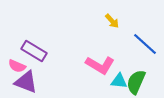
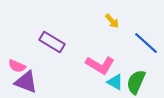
blue line: moved 1 px right, 1 px up
purple rectangle: moved 18 px right, 9 px up
cyan triangle: moved 4 px left, 1 px down; rotated 24 degrees clockwise
